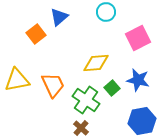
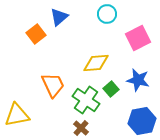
cyan circle: moved 1 px right, 2 px down
yellow triangle: moved 35 px down
green square: moved 1 px left, 1 px down
